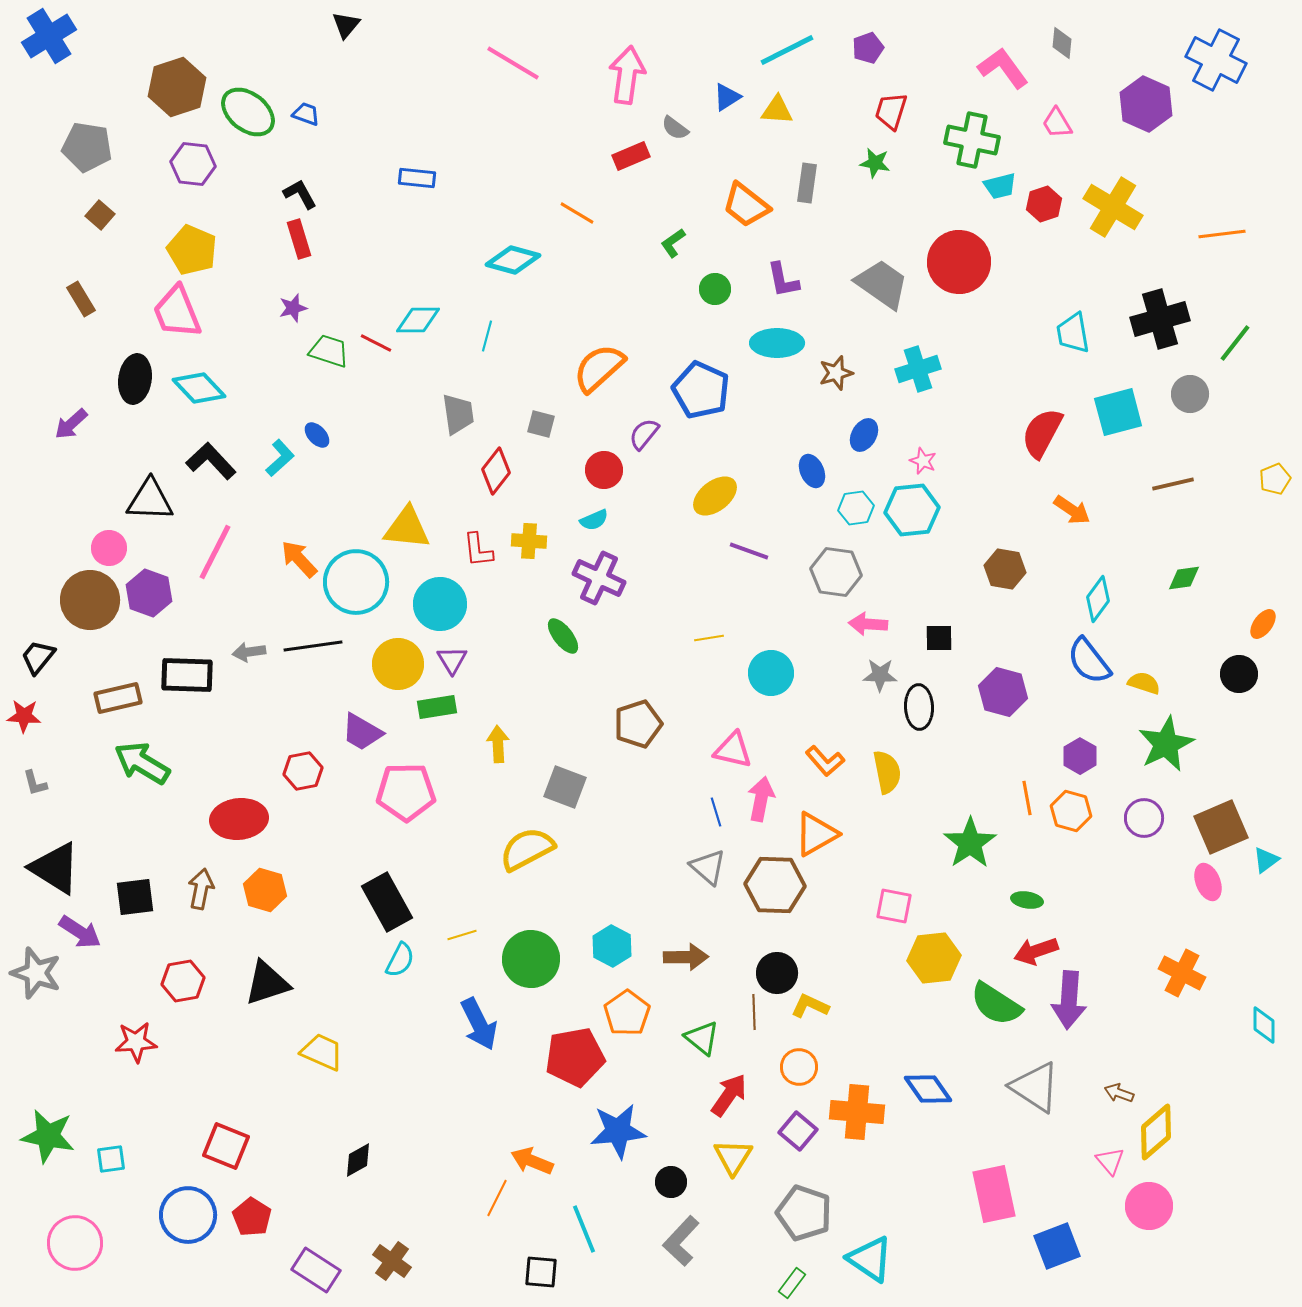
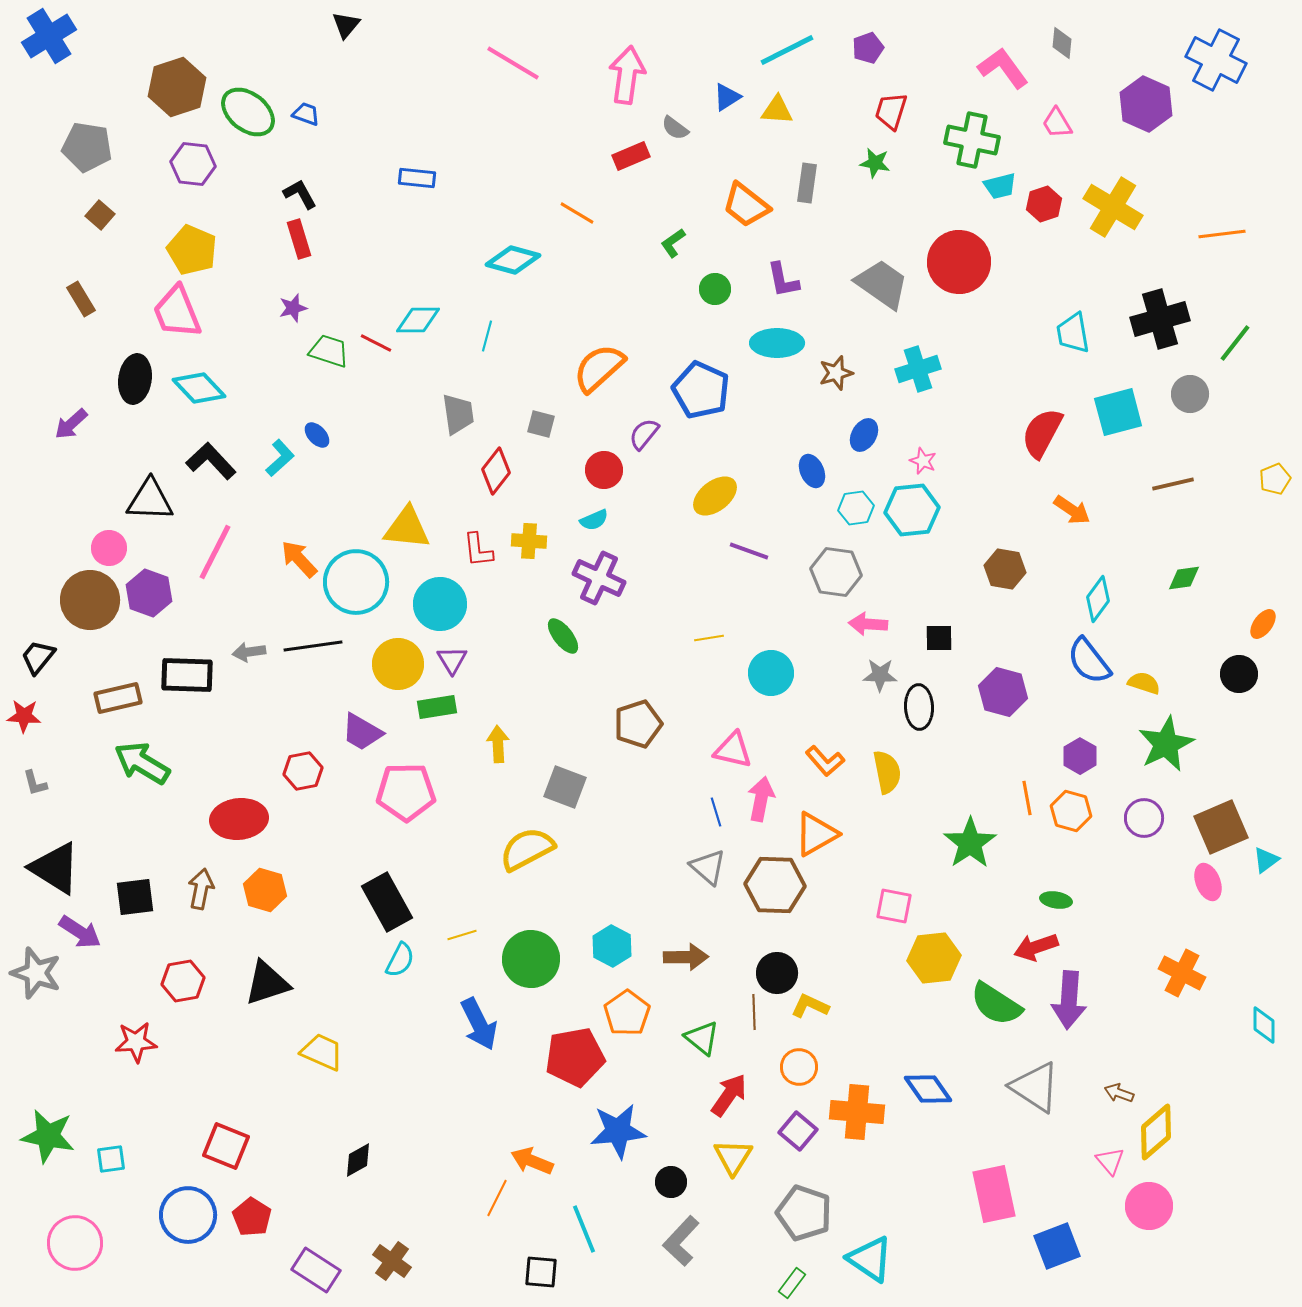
green ellipse at (1027, 900): moved 29 px right
red arrow at (1036, 951): moved 4 px up
